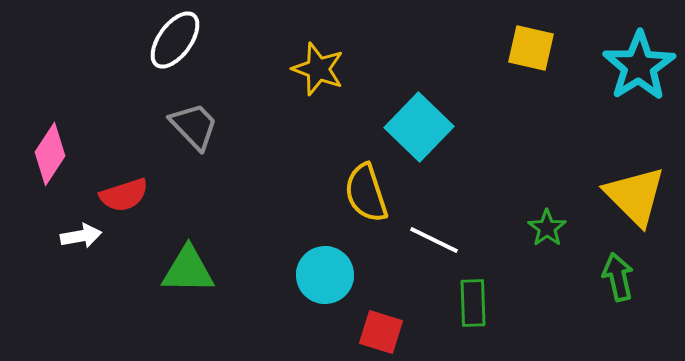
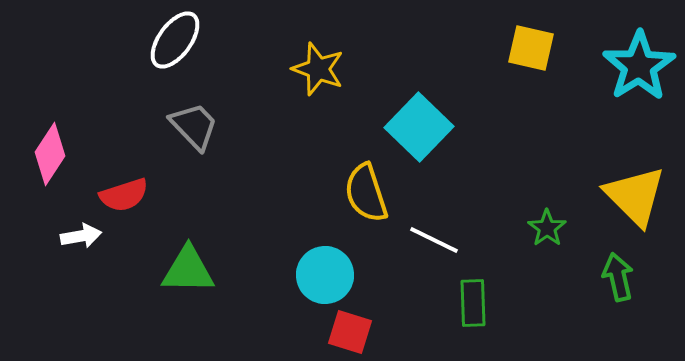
red square: moved 31 px left
